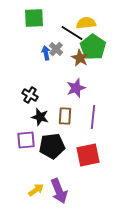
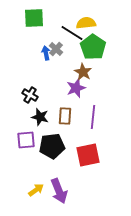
brown star: moved 3 px right, 14 px down
